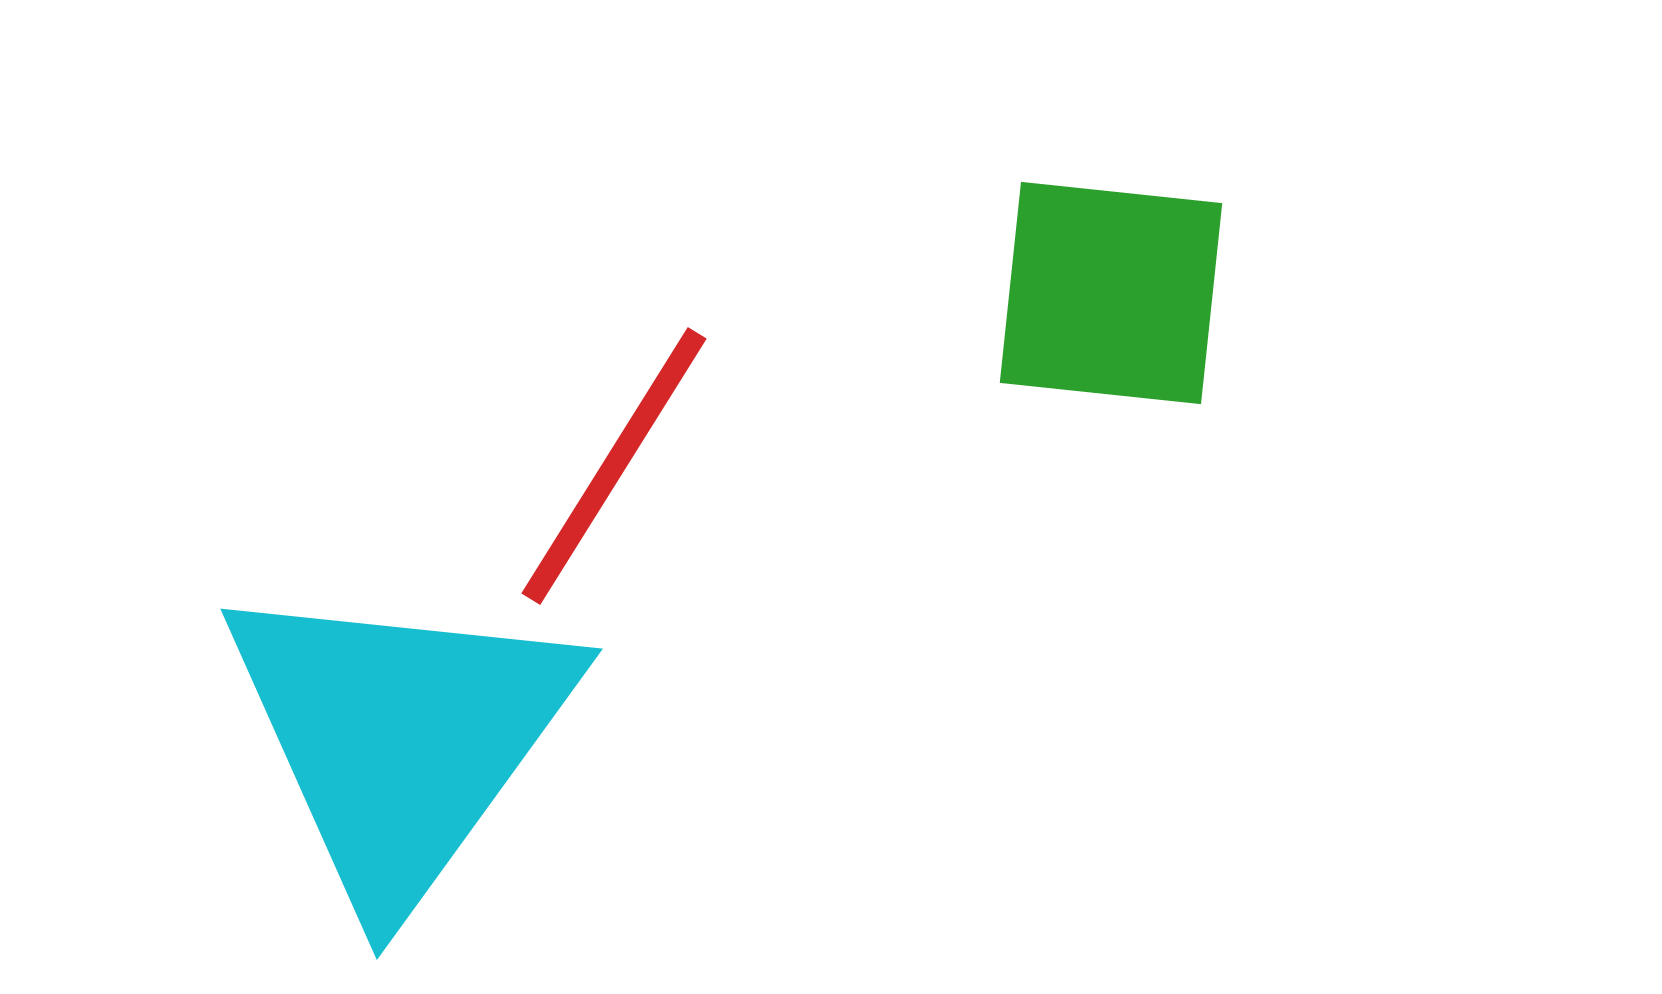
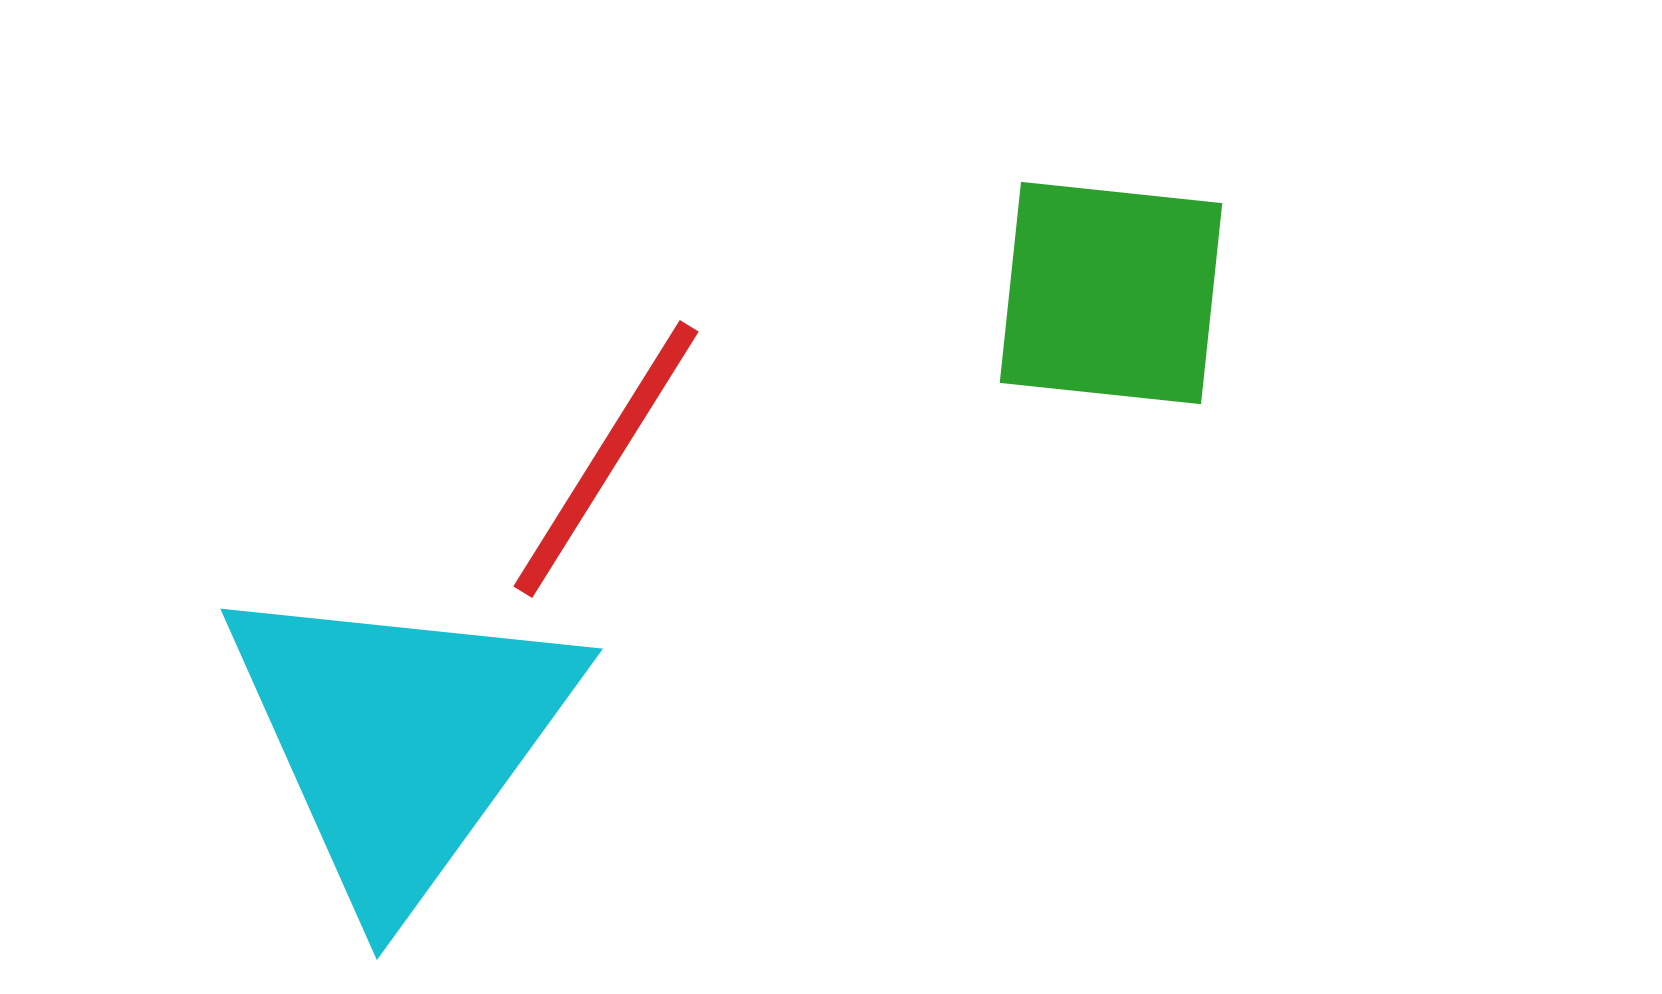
red line: moved 8 px left, 7 px up
